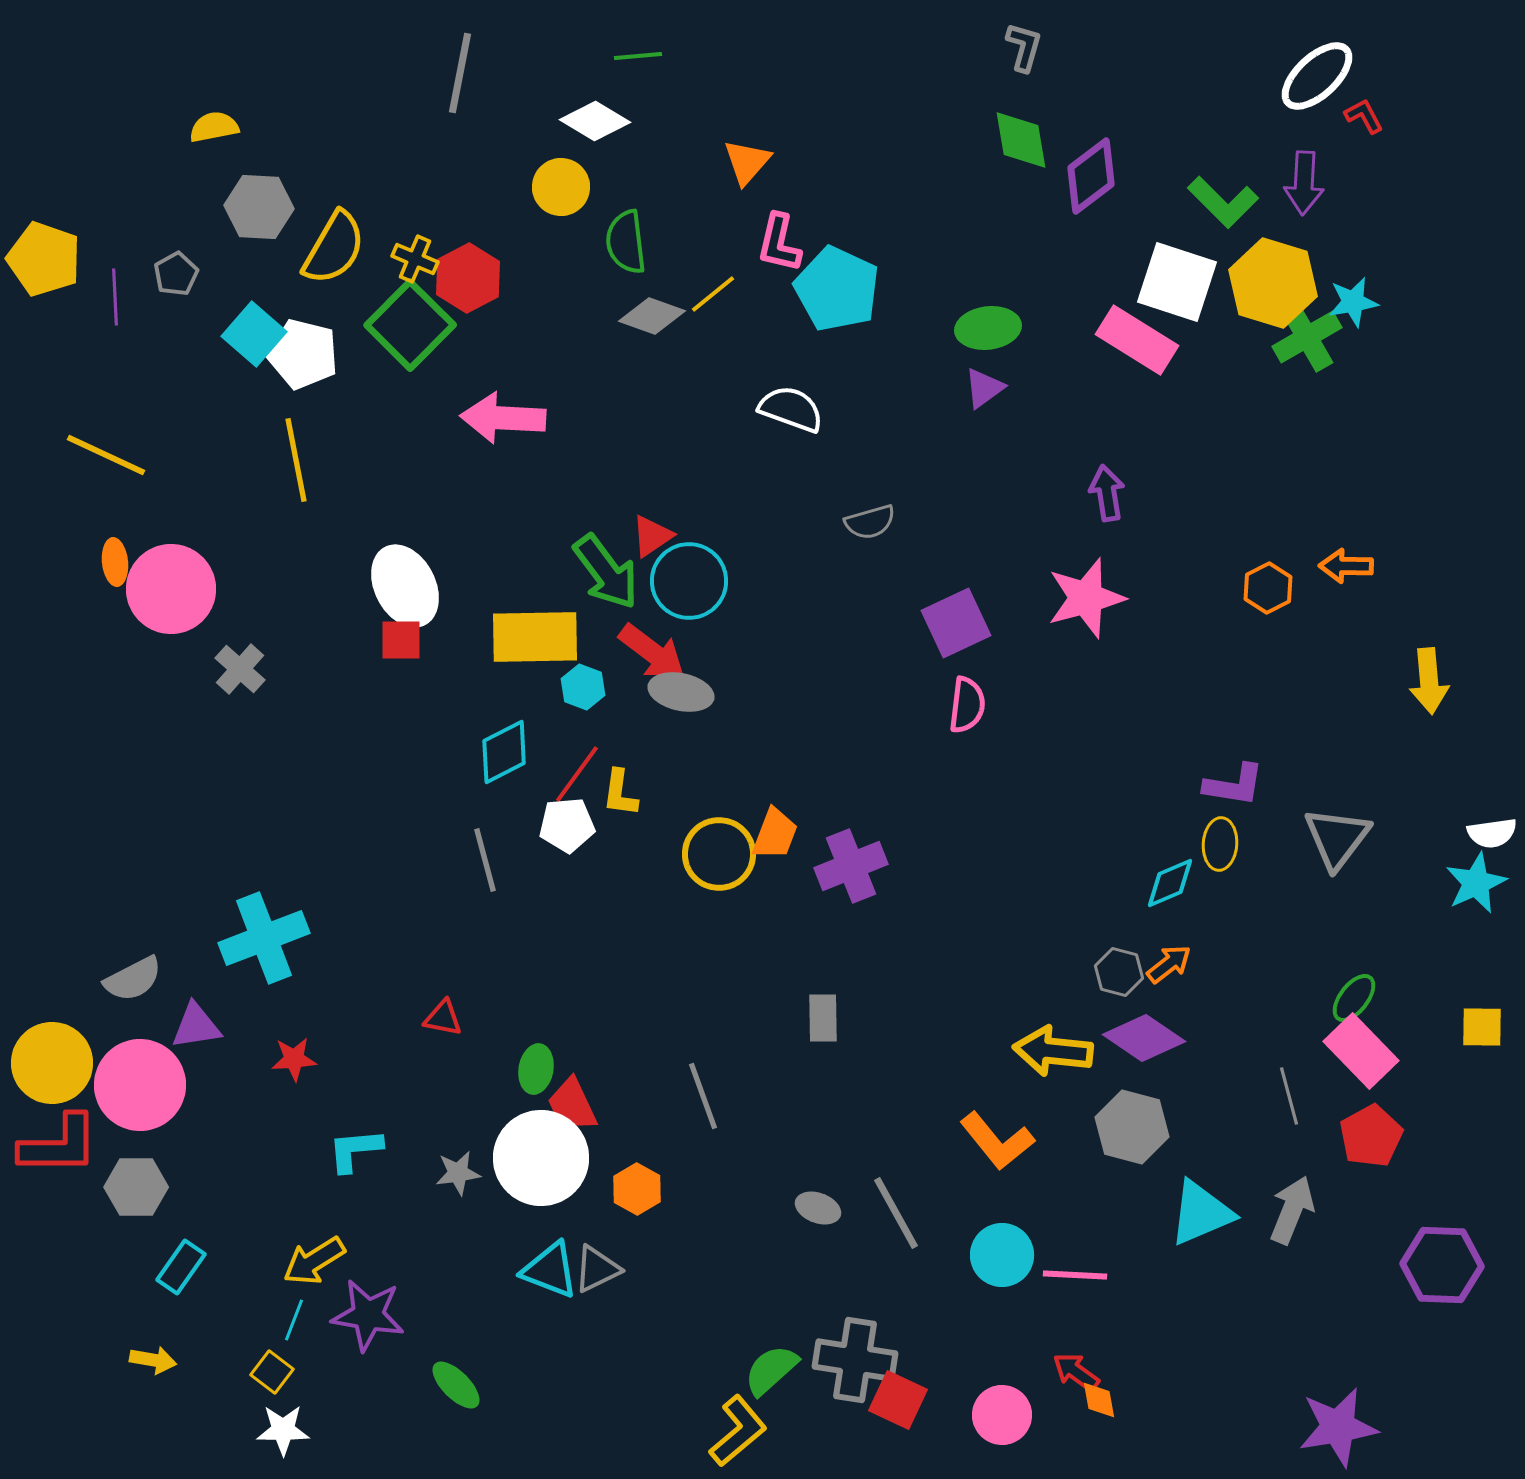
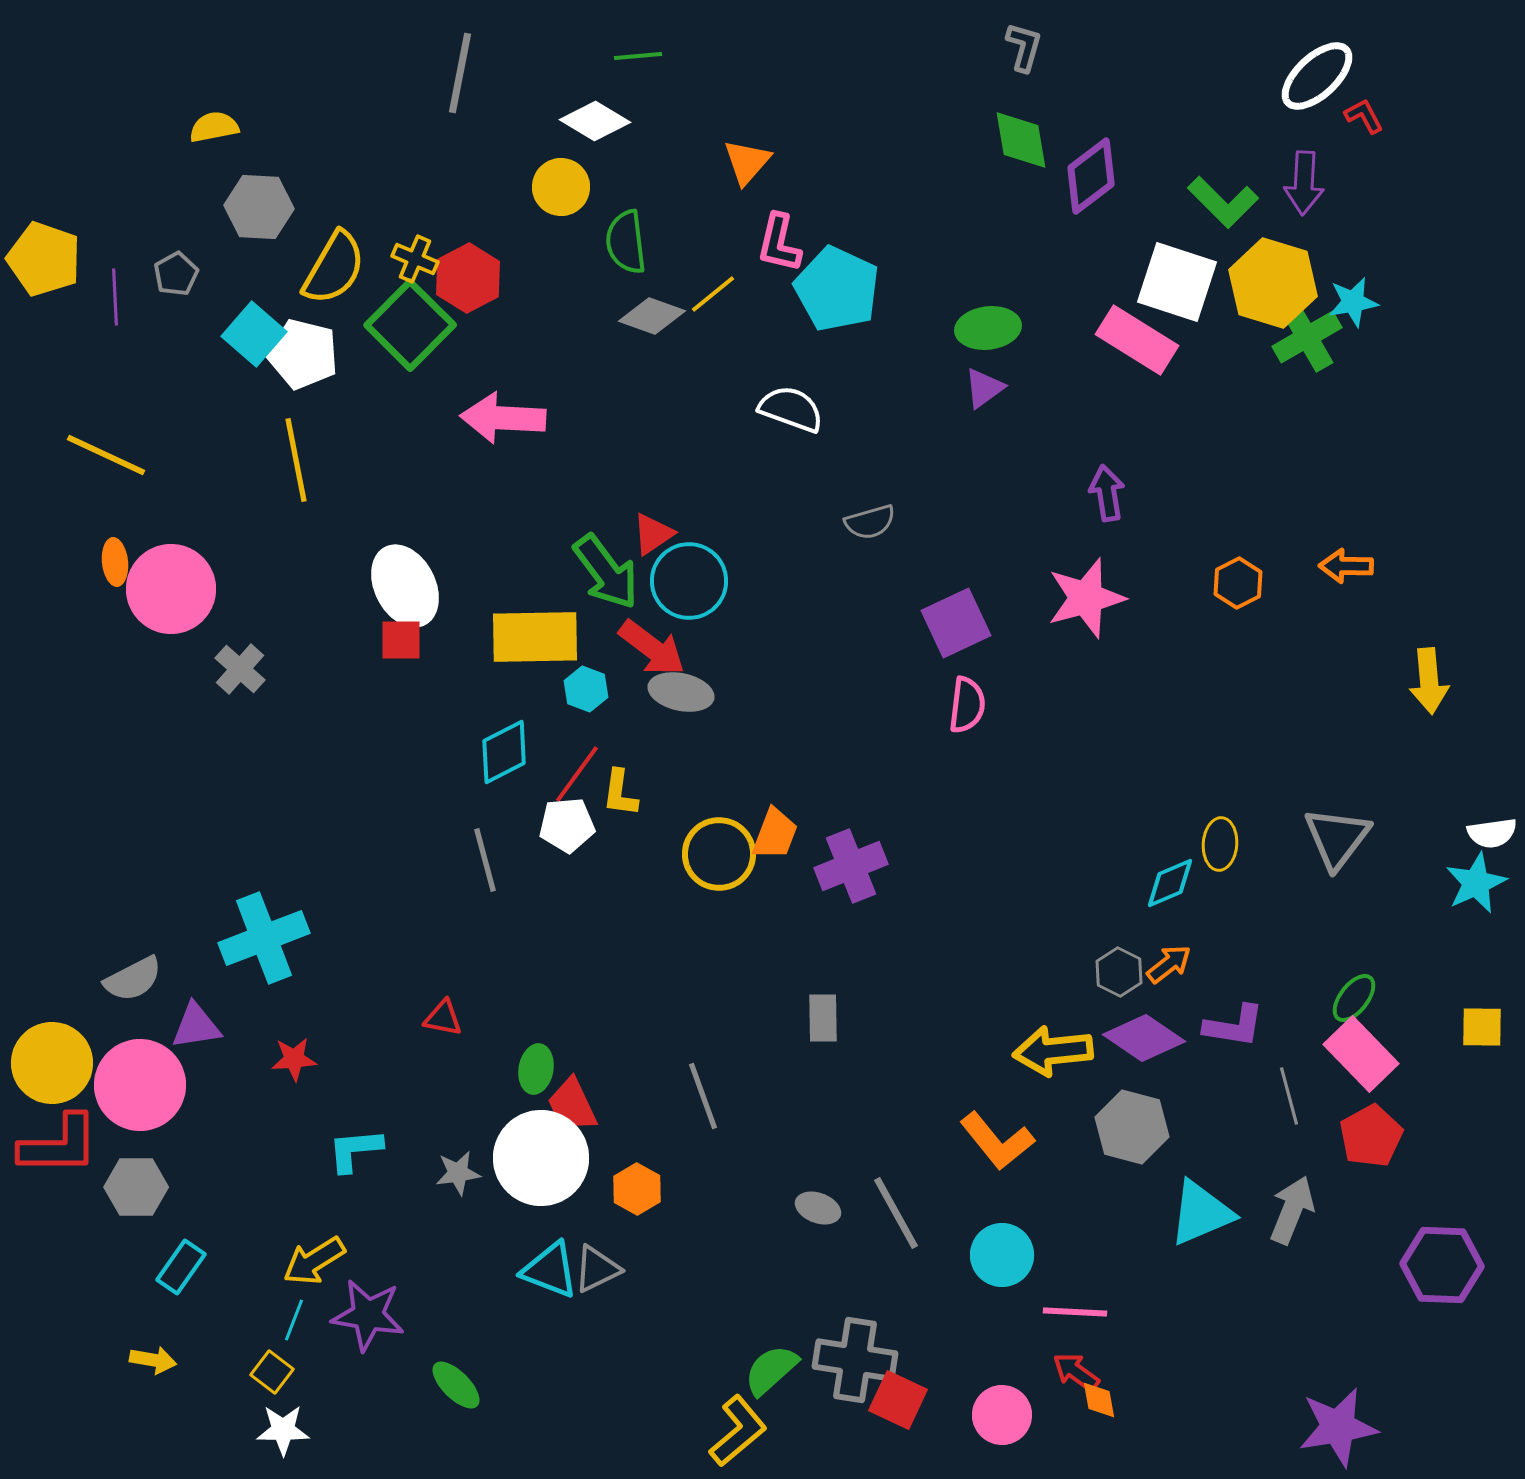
yellow semicircle at (334, 248): moved 20 px down
red triangle at (652, 536): moved 1 px right, 2 px up
orange hexagon at (1268, 588): moved 30 px left, 5 px up
red arrow at (652, 652): moved 4 px up
cyan hexagon at (583, 687): moved 3 px right, 2 px down
purple L-shape at (1234, 785): moved 241 px down
gray hexagon at (1119, 972): rotated 12 degrees clockwise
yellow arrow at (1053, 1051): rotated 12 degrees counterclockwise
pink rectangle at (1361, 1051): moved 3 px down
pink line at (1075, 1275): moved 37 px down
